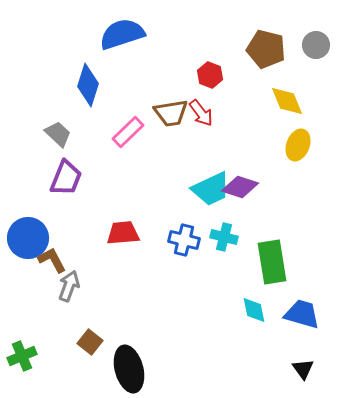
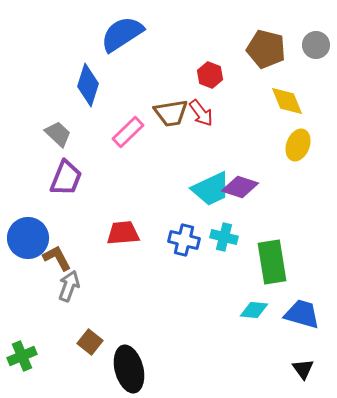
blue semicircle: rotated 15 degrees counterclockwise
brown L-shape: moved 5 px right, 2 px up
cyan diamond: rotated 72 degrees counterclockwise
